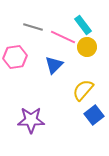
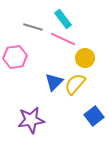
cyan rectangle: moved 20 px left, 6 px up
pink line: moved 2 px down
yellow circle: moved 2 px left, 11 px down
blue triangle: moved 17 px down
yellow semicircle: moved 8 px left, 6 px up
blue square: moved 1 px down
purple star: rotated 8 degrees counterclockwise
